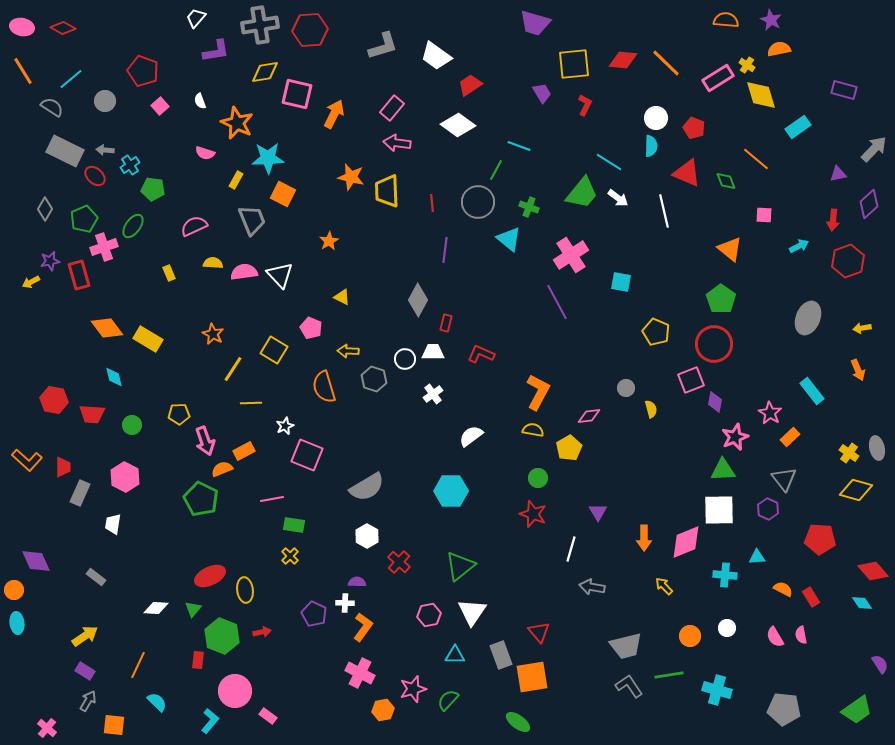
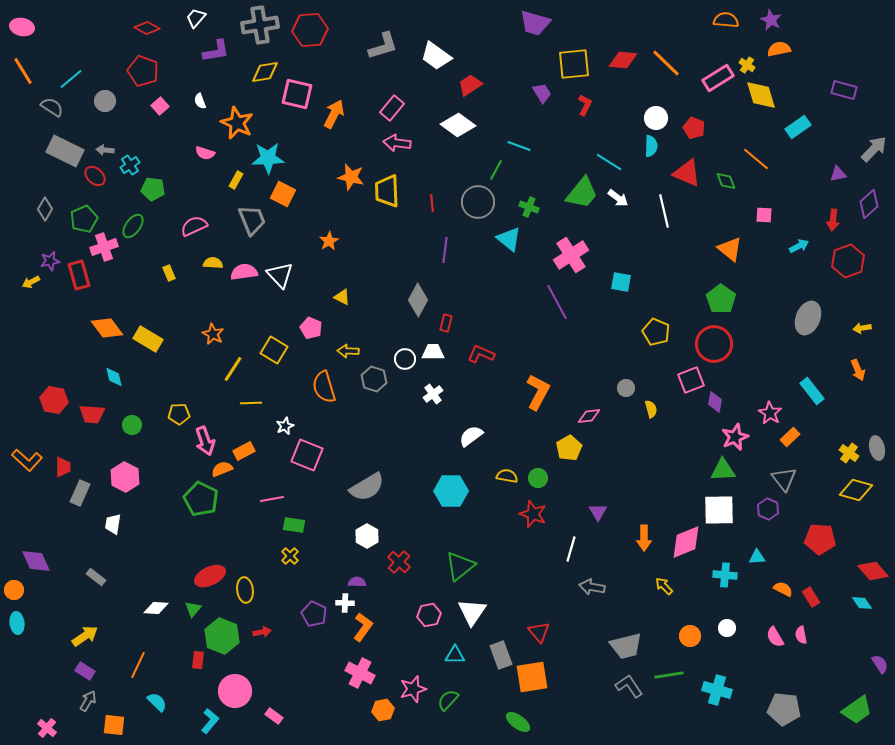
red diamond at (63, 28): moved 84 px right
yellow semicircle at (533, 430): moved 26 px left, 46 px down
pink rectangle at (268, 716): moved 6 px right
